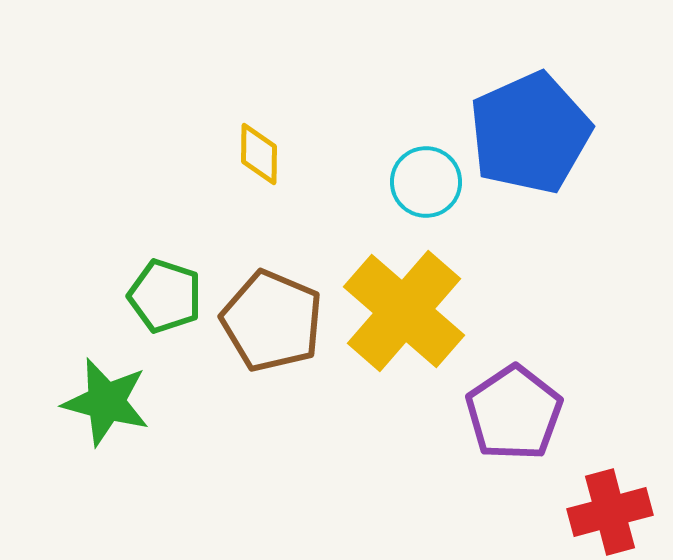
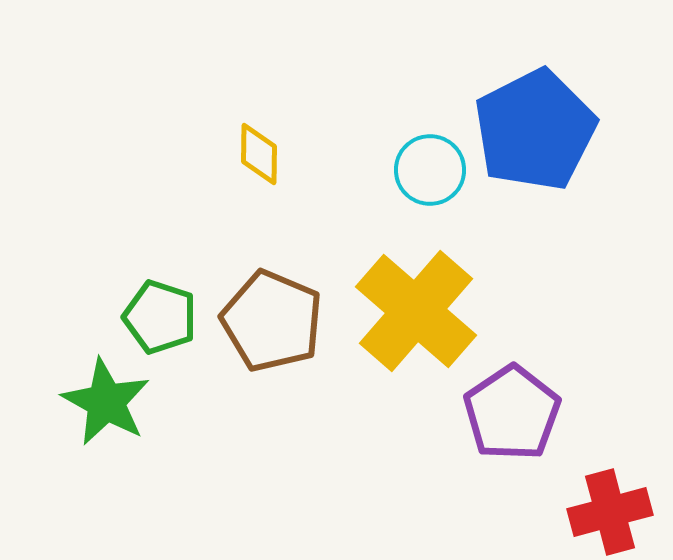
blue pentagon: moved 5 px right, 3 px up; rotated 3 degrees counterclockwise
cyan circle: moved 4 px right, 12 px up
green pentagon: moved 5 px left, 21 px down
yellow cross: moved 12 px right
green star: rotated 14 degrees clockwise
purple pentagon: moved 2 px left
